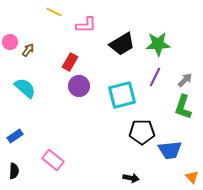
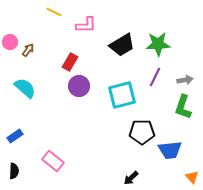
black trapezoid: moved 1 px down
gray arrow: rotated 35 degrees clockwise
pink rectangle: moved 1 px down
black arrow: rotated 126 degrees clockwise
